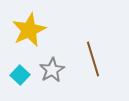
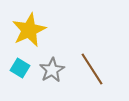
brown line: moved 1 px left, 10 px down; rotated 16 degrees counterclockwise
cyan square: moved 7 px up; rotated 12 degrees counterclockwise
